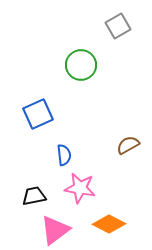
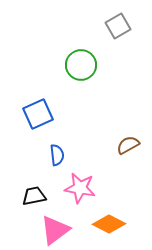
blue semicircle: moved 7 px left
